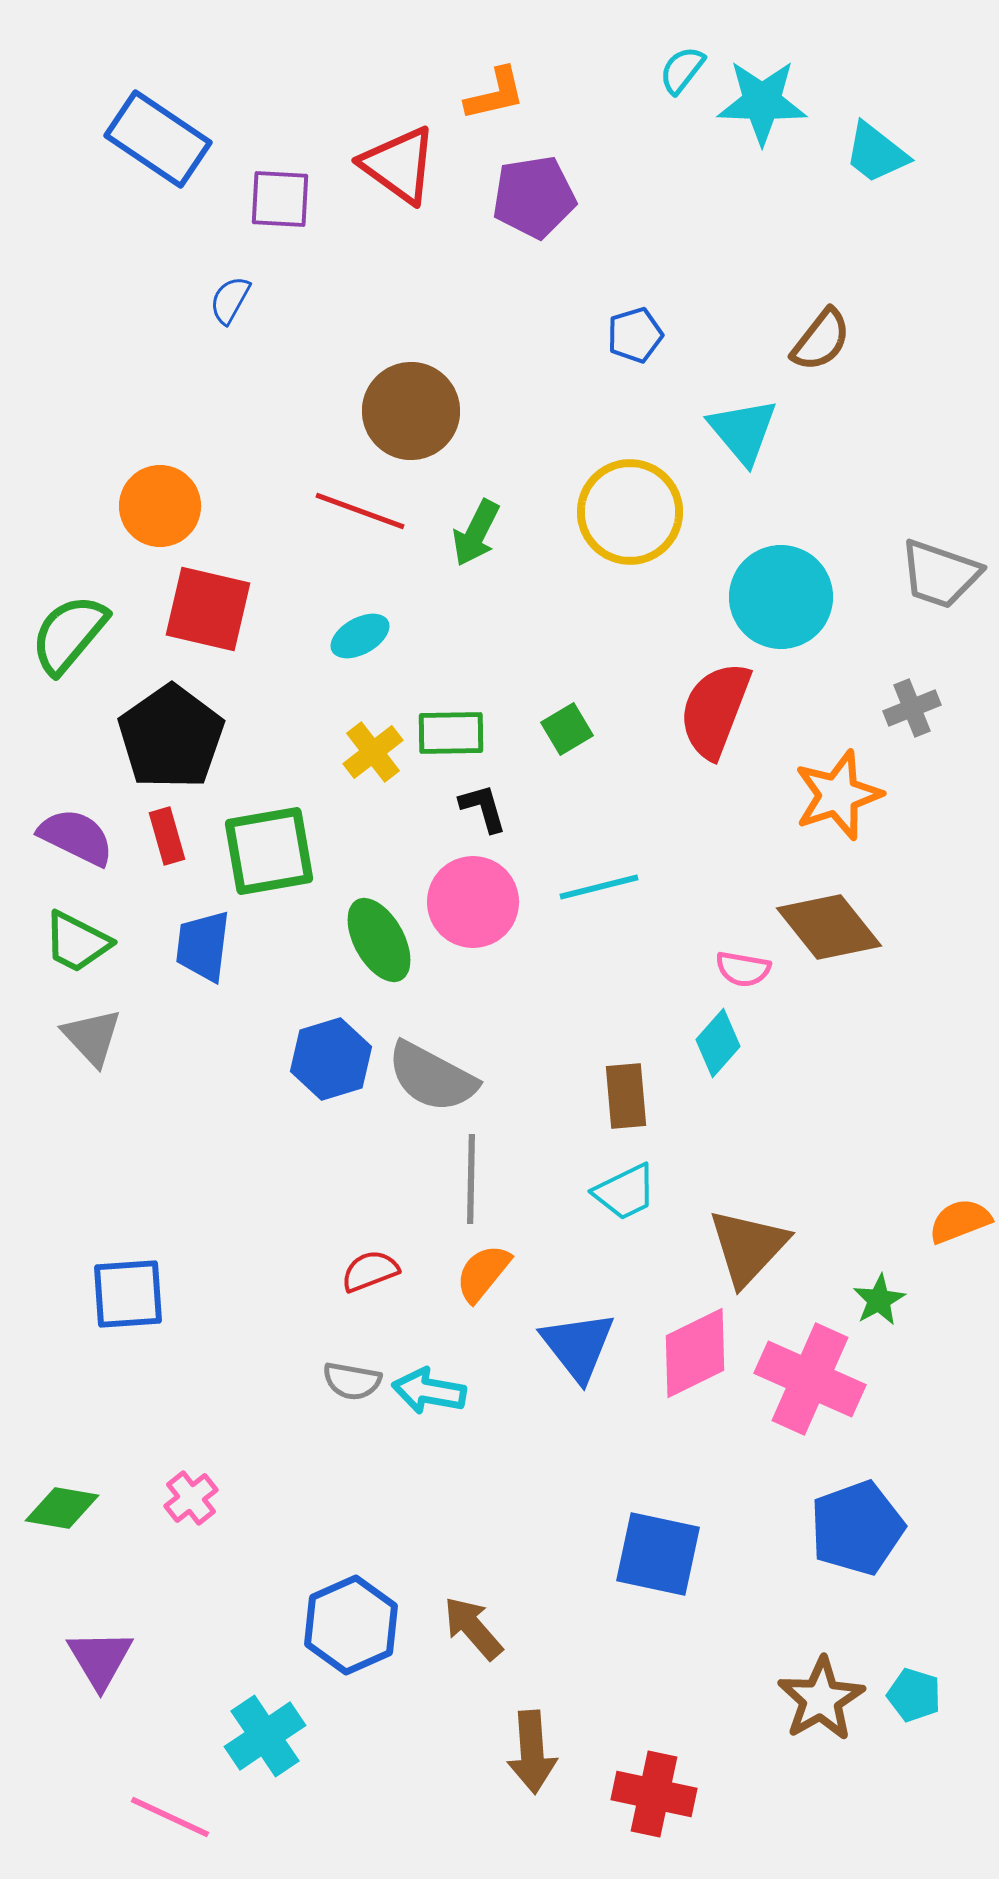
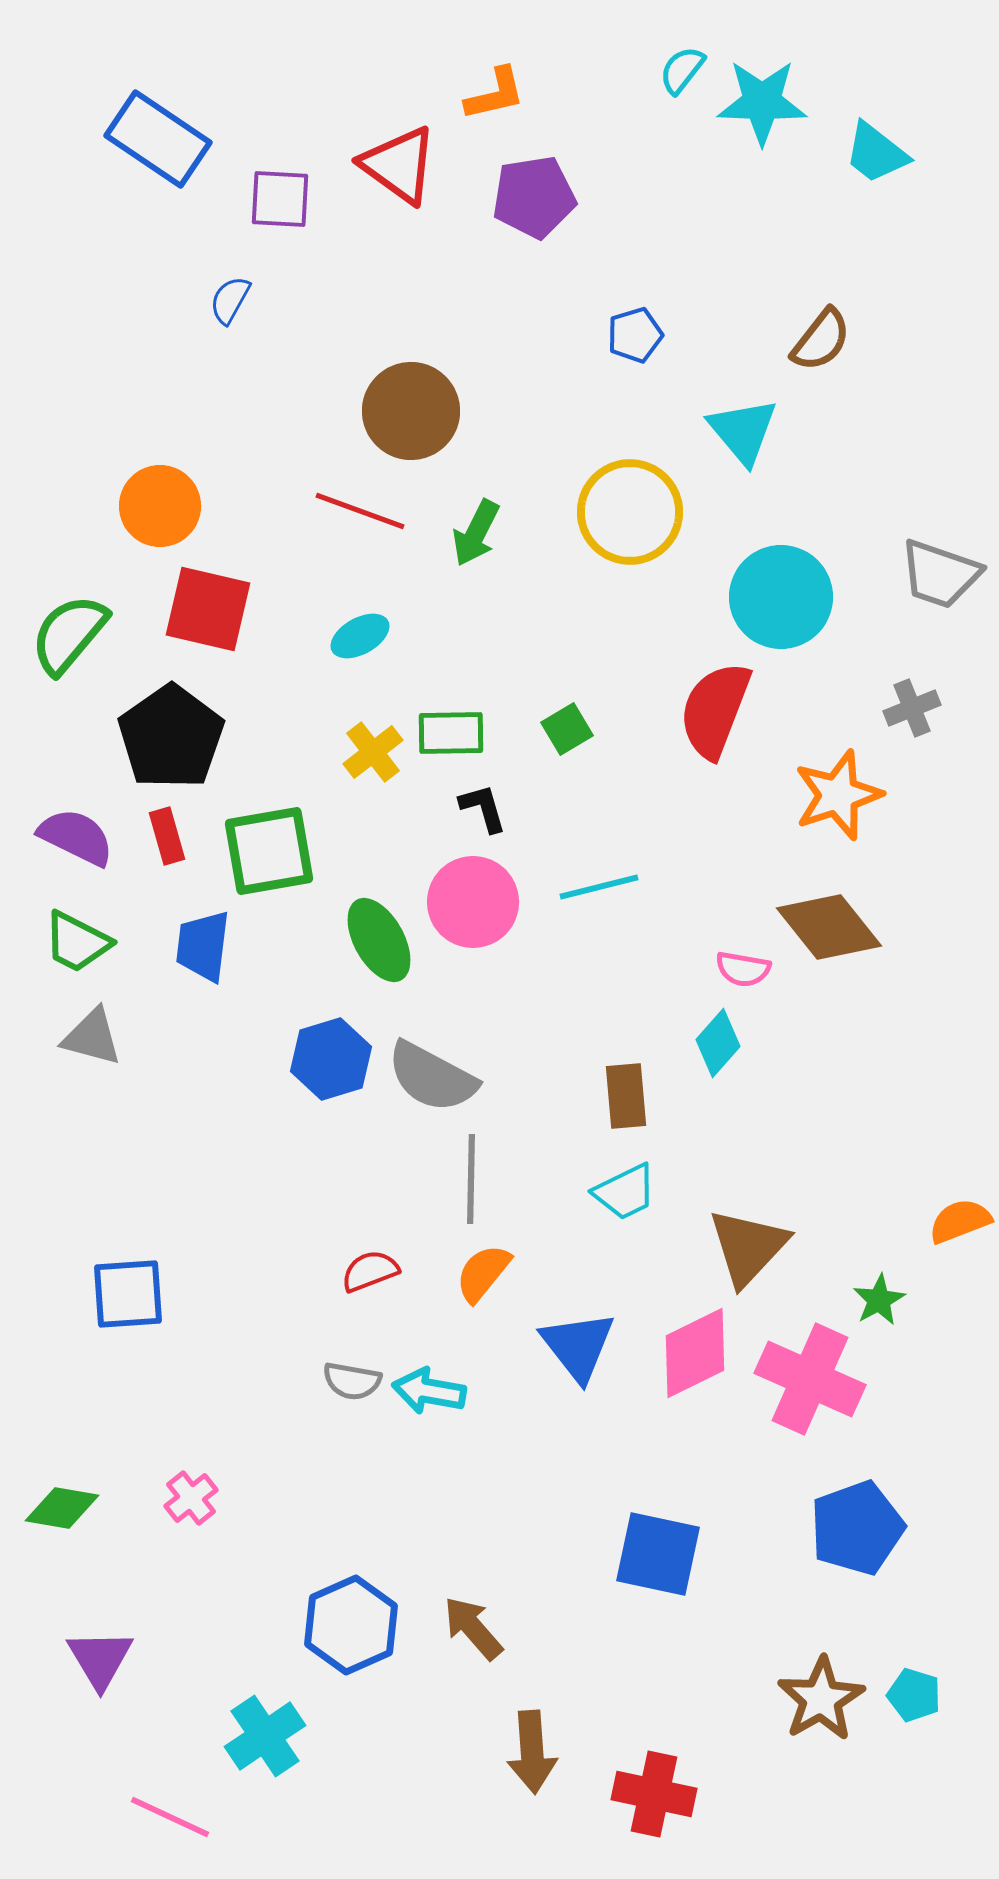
gray triangle at (92, 1037): rotated 32 degrees counterclockwise
